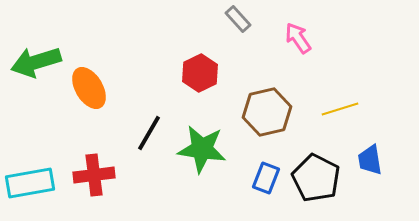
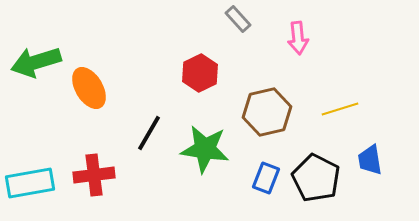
pink arrow: rotated 152 degrees counterclockwise
green star: moved 3 px right
